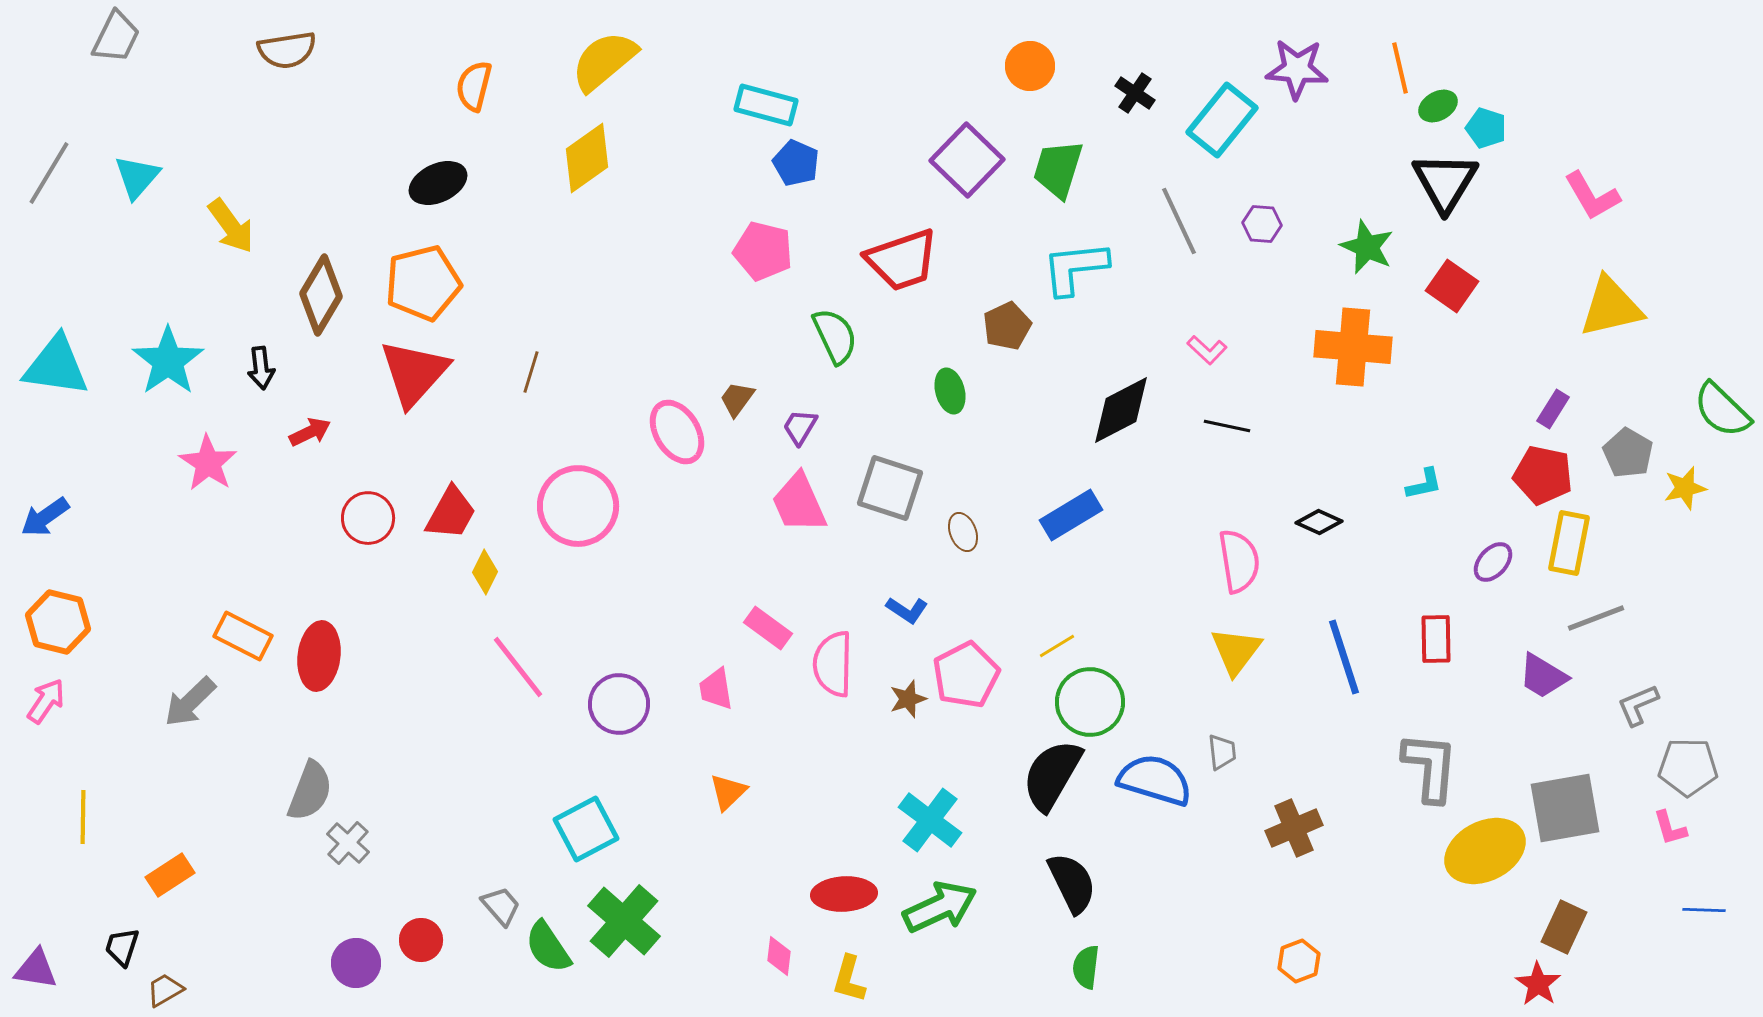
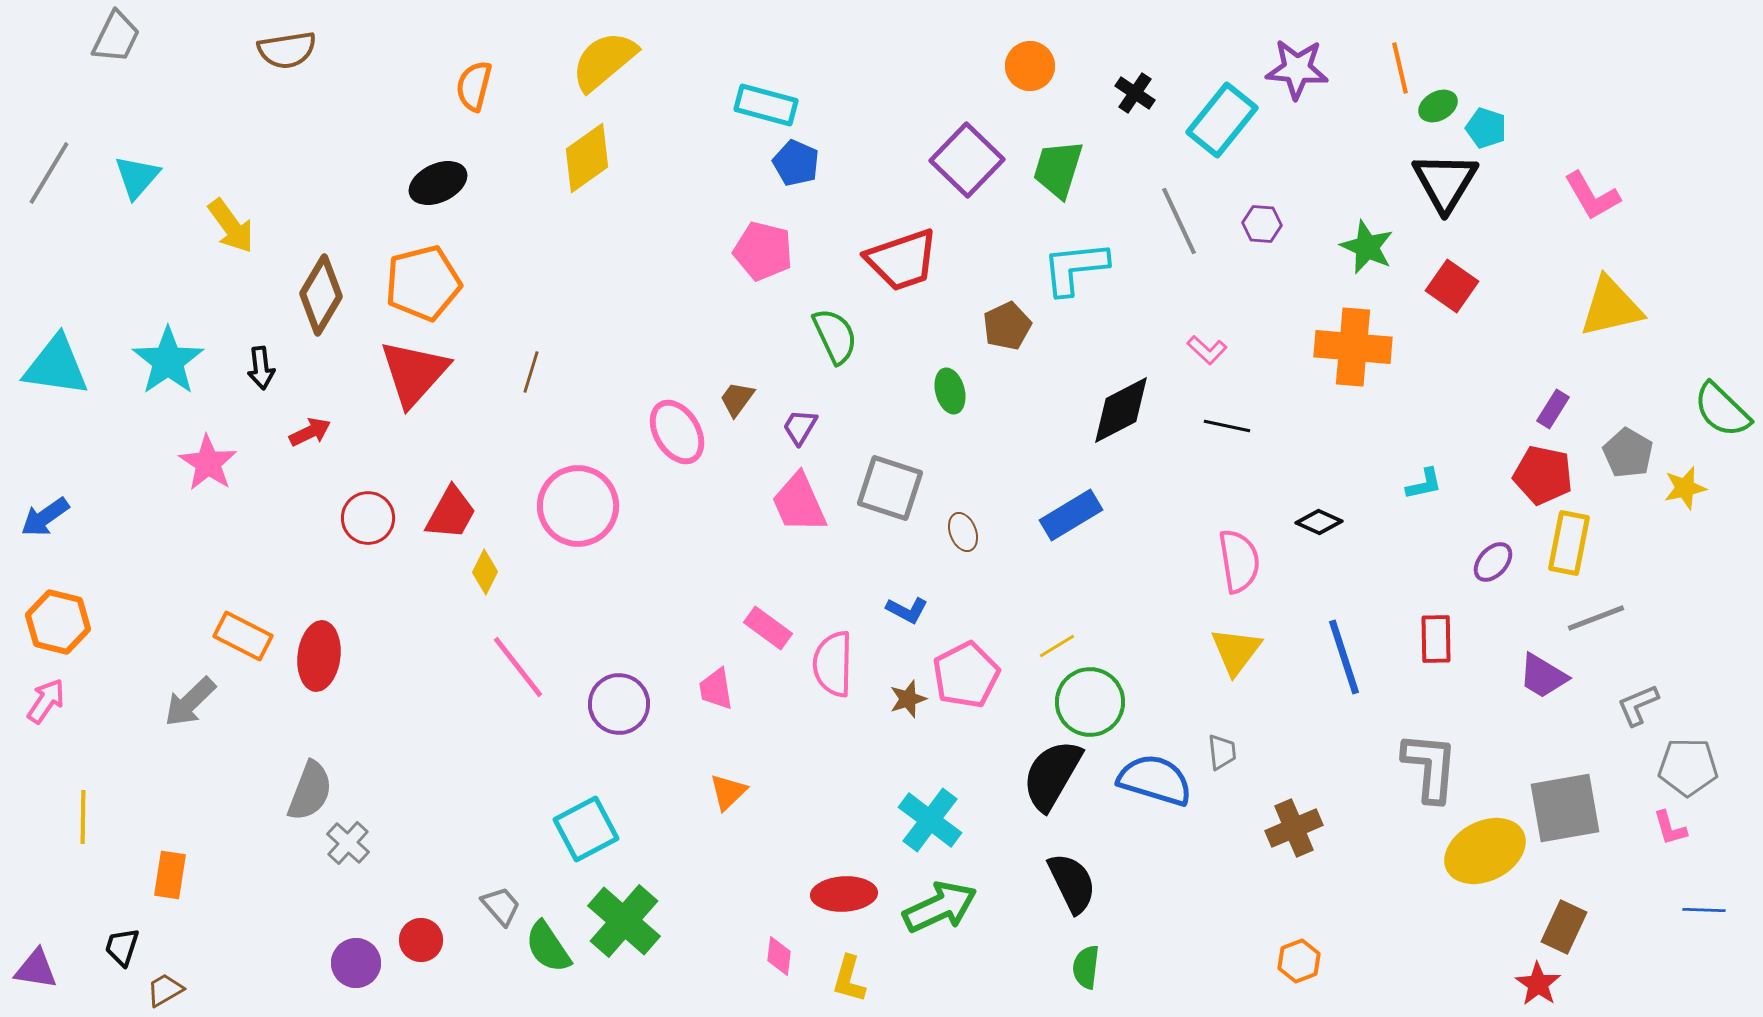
blue L-shape at (907, 610): rotated 6 degrees counterclockwise
orange rectangle at (170, 875): rotated 48 degrees counterclockwise
